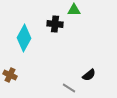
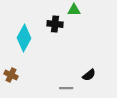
brown cross: moved 1 px right
gray line: moved 3 px left; rotated 32 degrees counterclockwise
